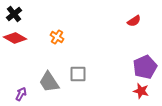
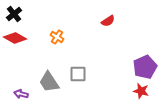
red semicircle: moved 26 px left
purple arrow: rotated 104 degrees counterclockwise
